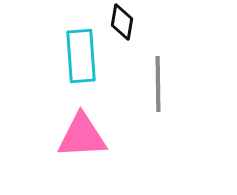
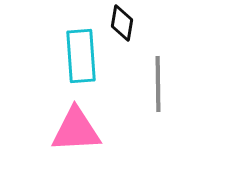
black diamond: moved 1 px down
pink triangle: moved 6 px left, 6 px up
